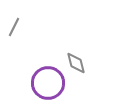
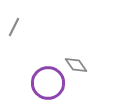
gray diamond: moved 2 px down; rotated 20 degrees counterclockwise
